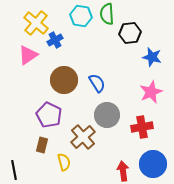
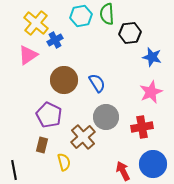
cyan hexagon: rotated 20 degrees counterclockwise
gray circle: moved 1 px left, 2 px down
red arrow: rotated 18 degrees counterclockwise
